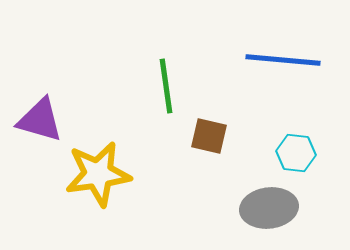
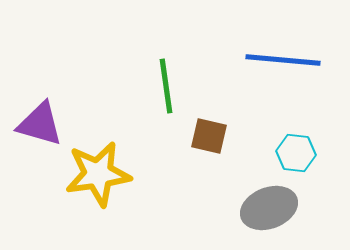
purple triangle: moved 4 px down
gray ellipse: rotated 14 degrees counterclockwise
